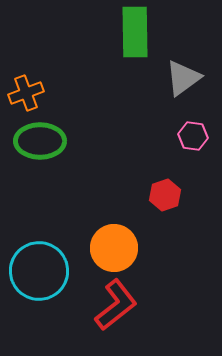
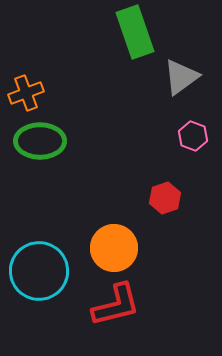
green rectangle: rotated 18 degrees counterclockwise
gray triangle: moved 2 px left, 1 px up
pink hexagon: rotated 12 degrees clockwise
red hexagon: moved 3 px down
red L-shape: rotated 24 degrees clockwise
